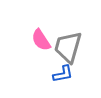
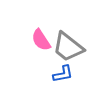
gray trapezoid: rotated 68 degrees counterclockwise
